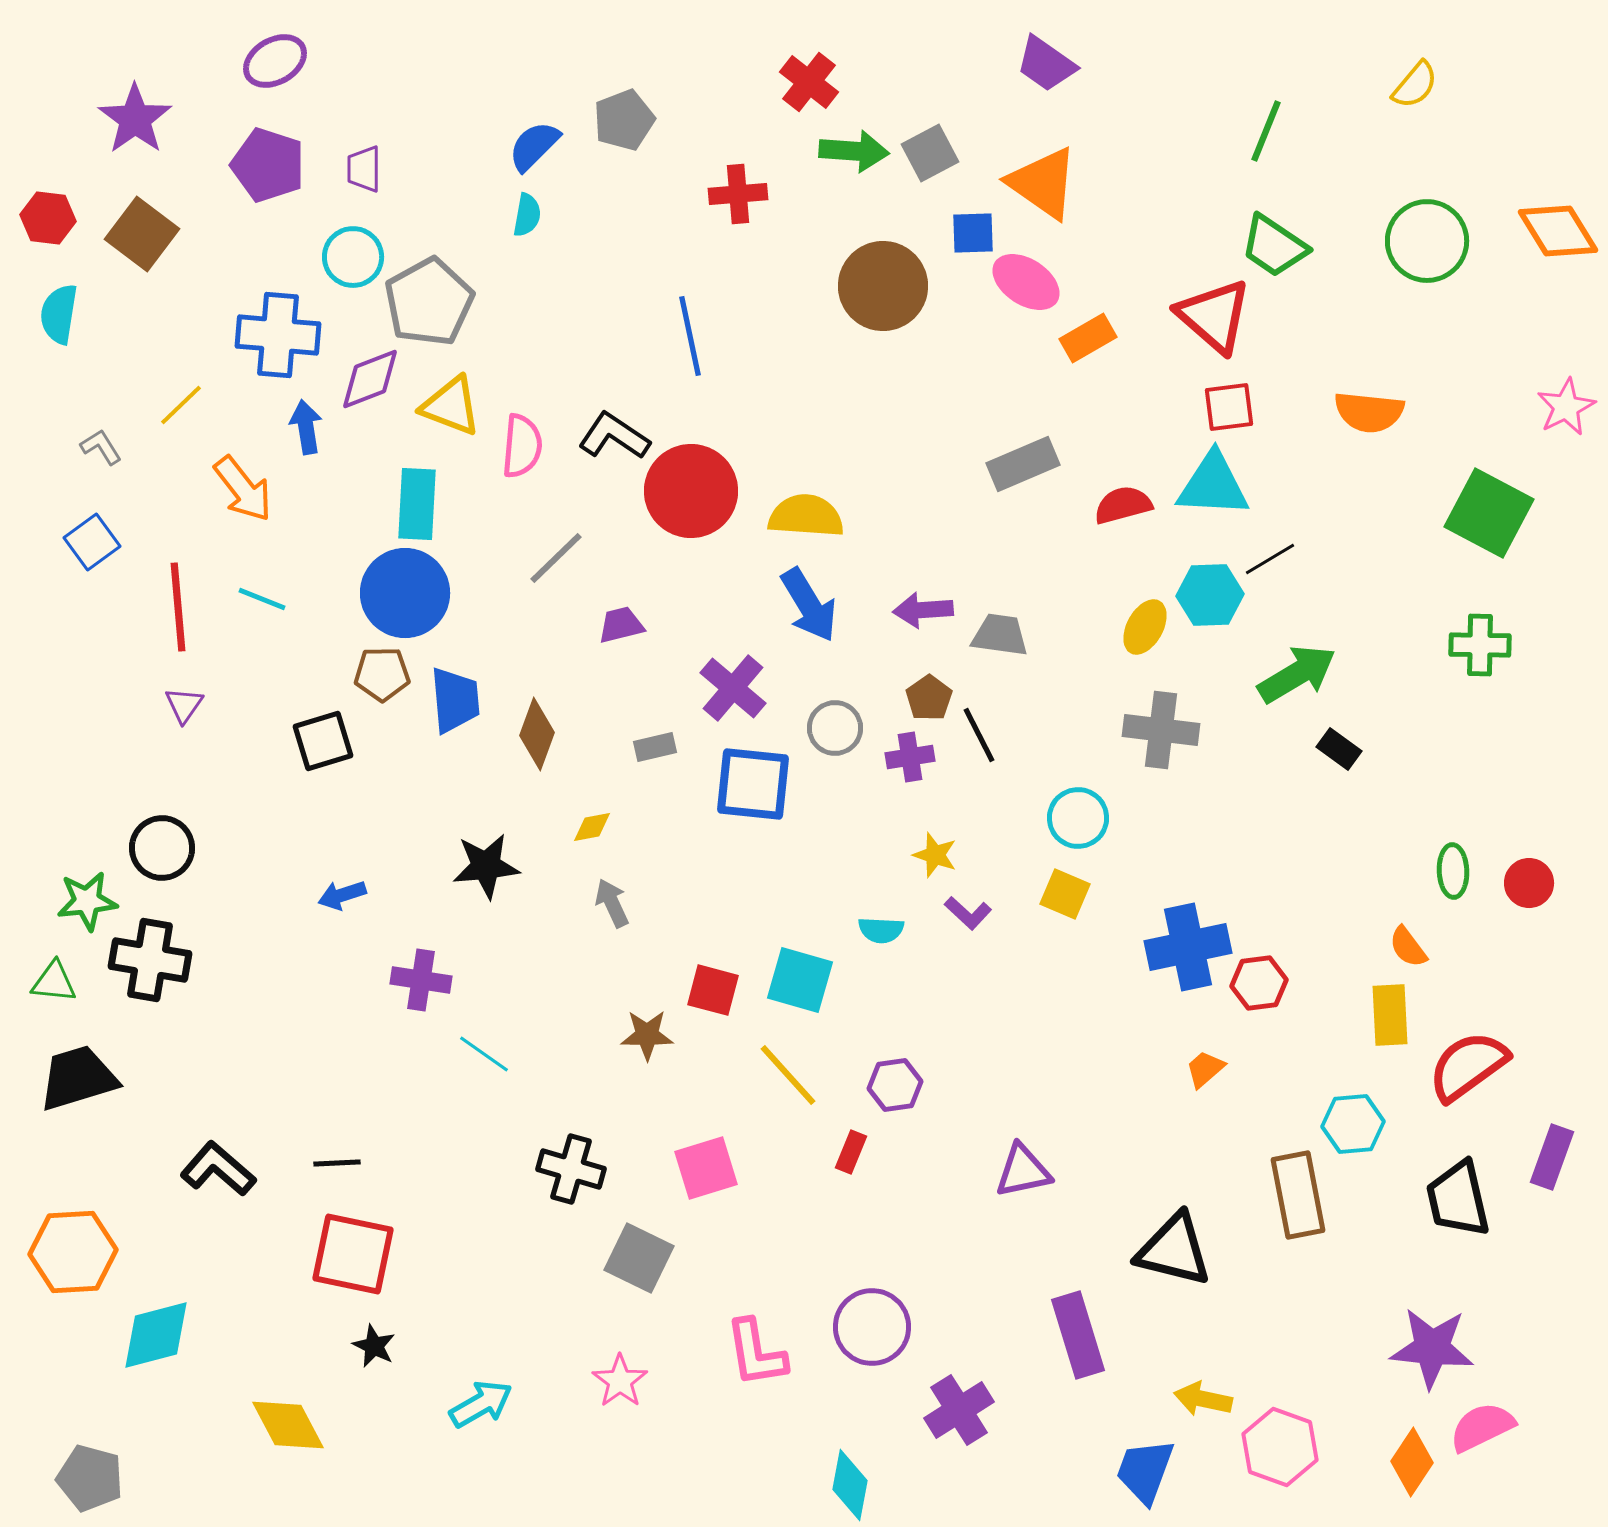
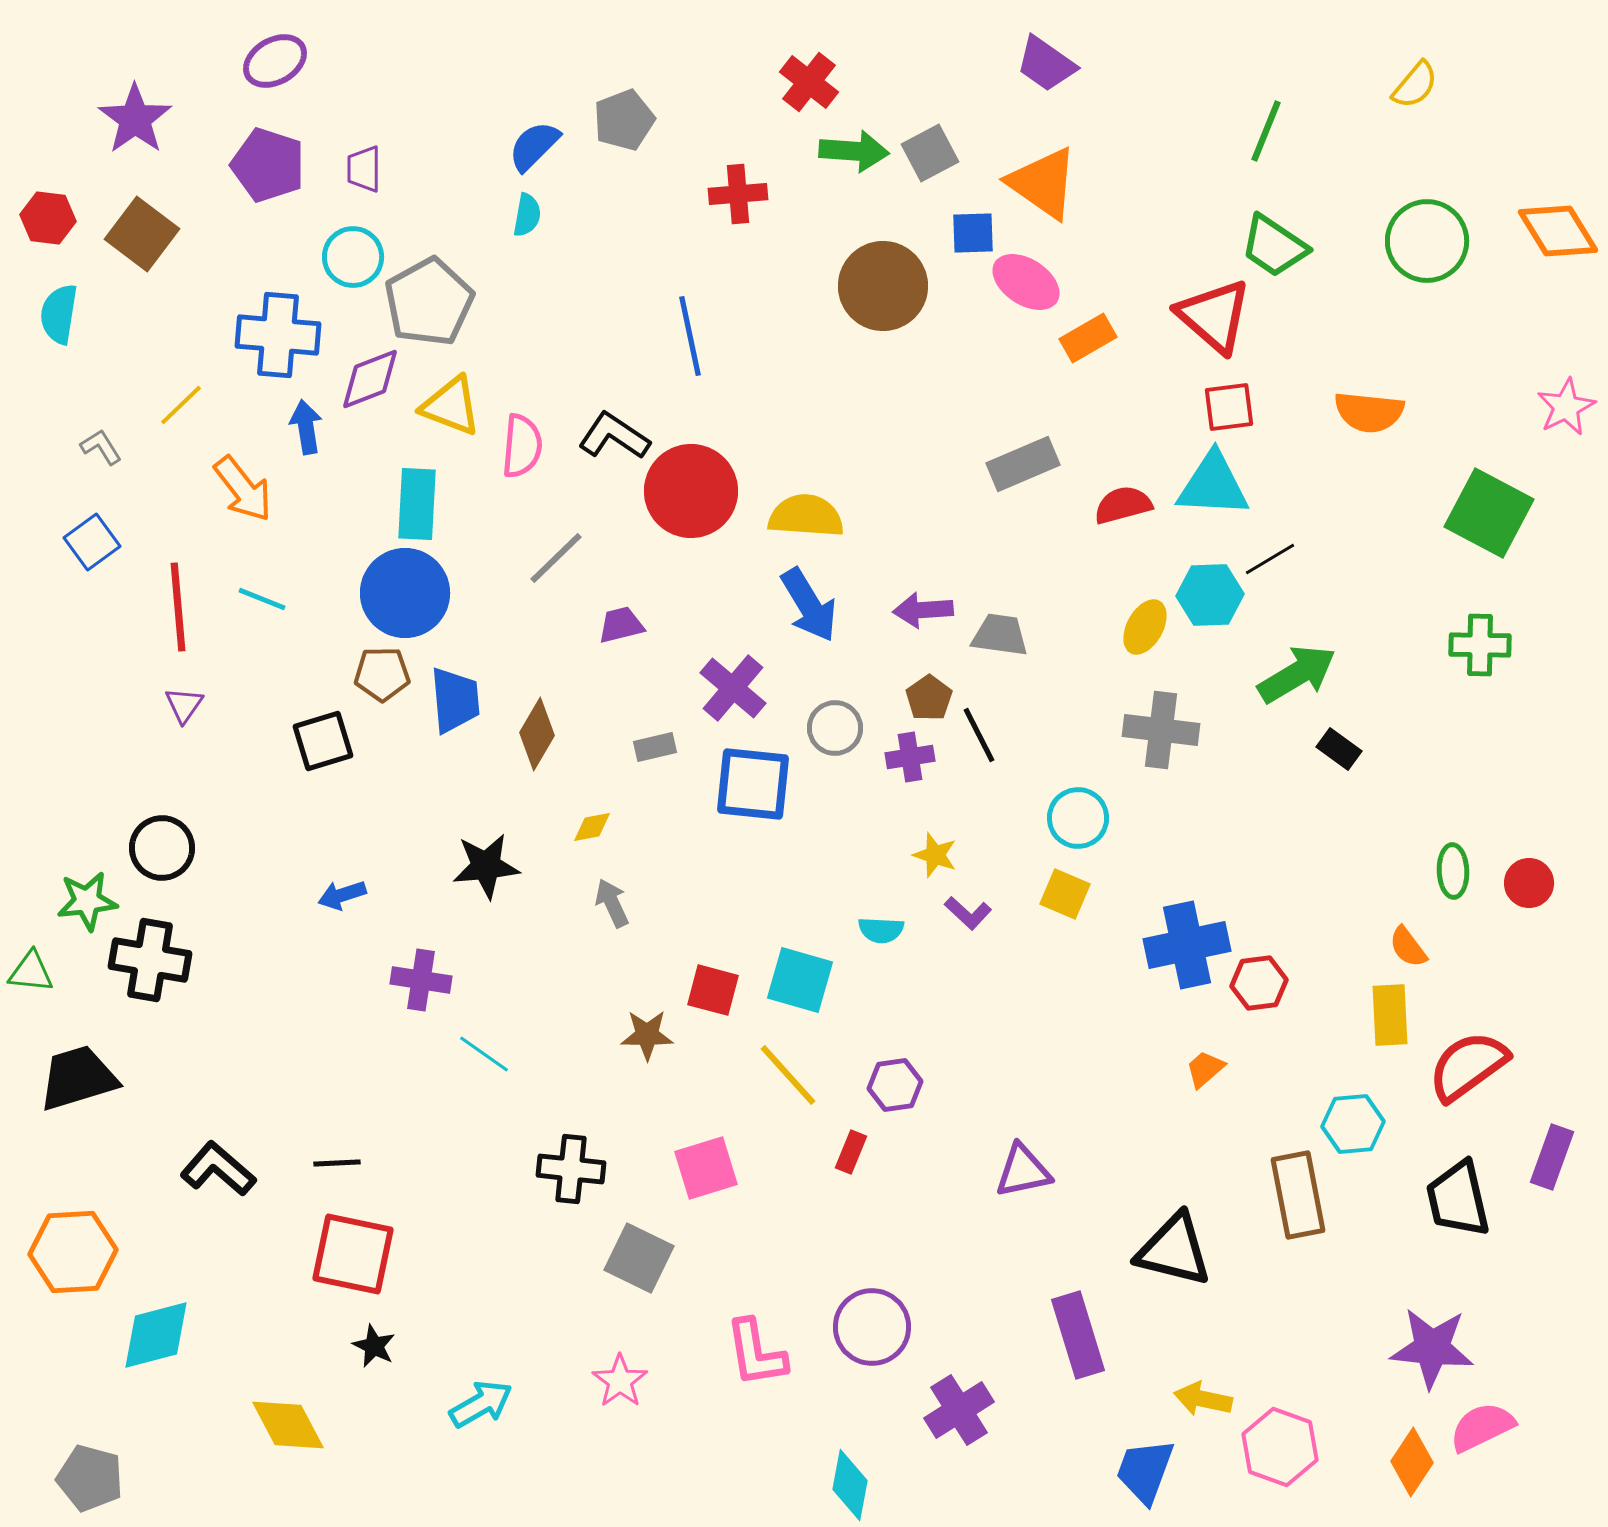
brown diamond at (537, 734): rotated 10 degrees clockwise
blue cross at (1188, 947): moved 1 px left, 2 px up
green triangle at (54, 982): moved 23 px left, 10 px up
black cross at (571, 1169): rotated 10 degrees counterclockwise
